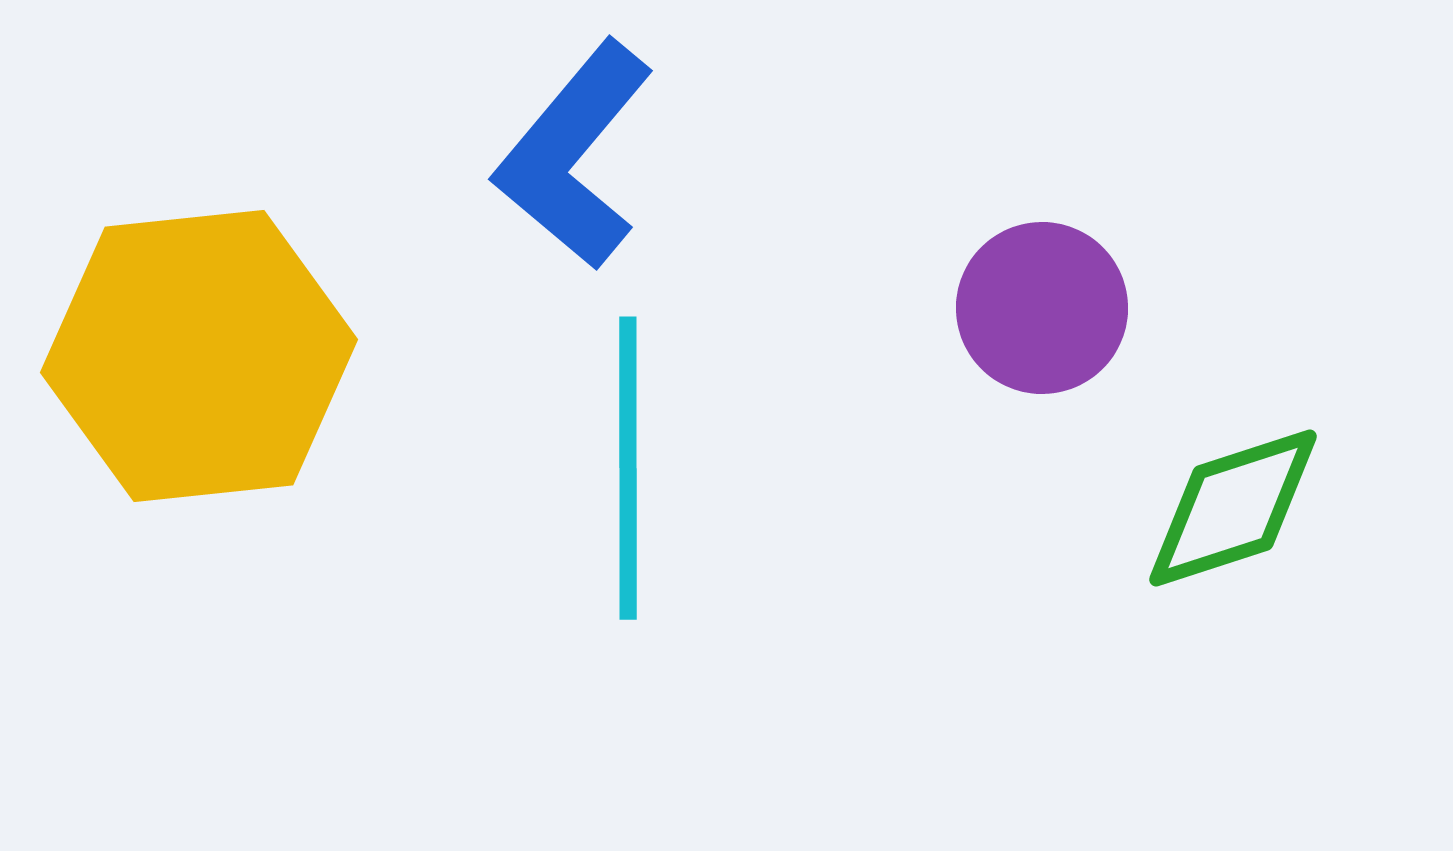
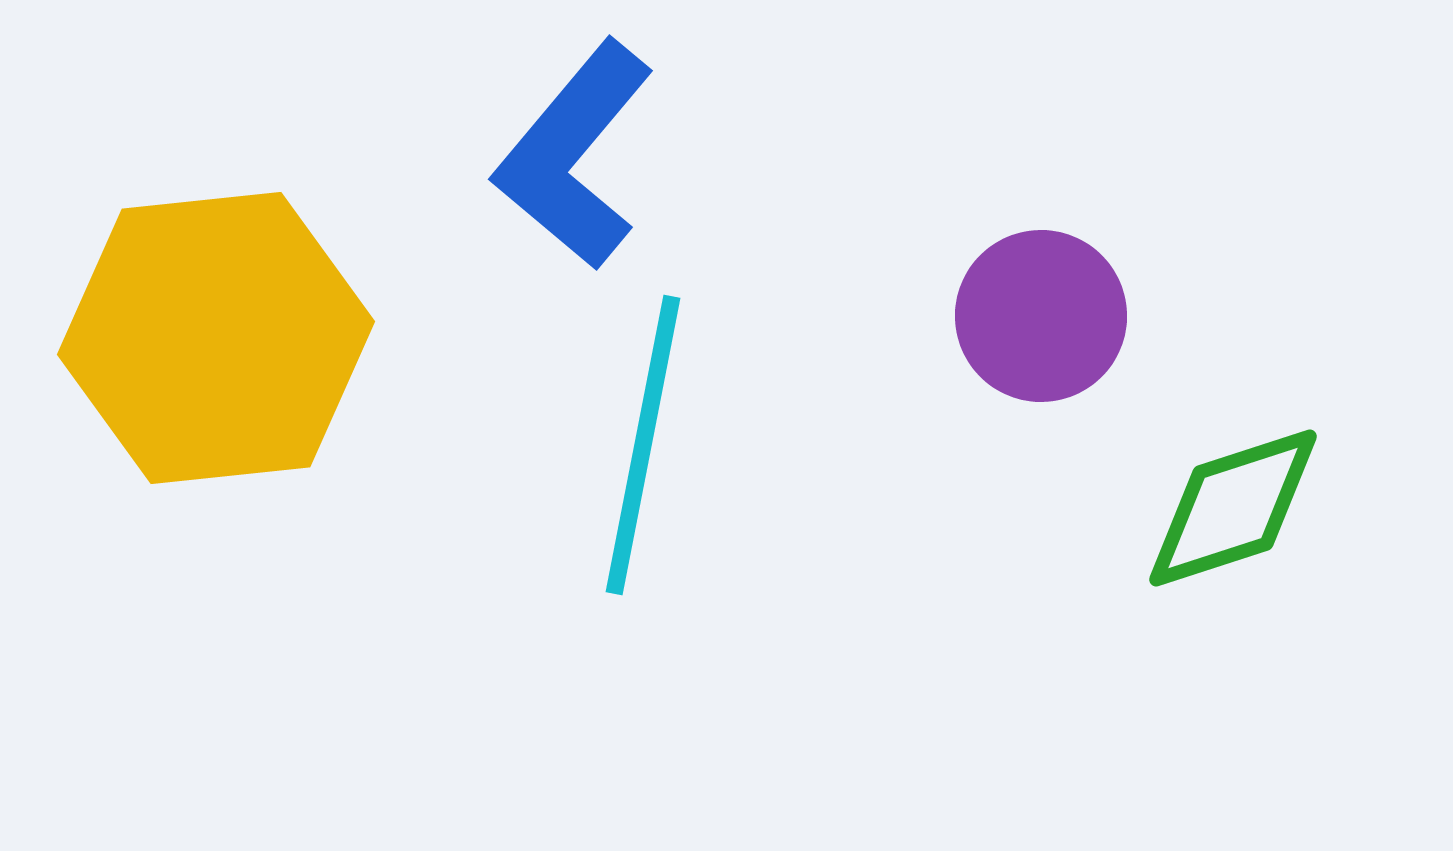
purple circle: moved 1 px left, 8 px down
yellow hexagon: moved 17 px right, 18 px up
cyan line: moved 15 px right, 23 px up; rotated 11 degrees clockwise
